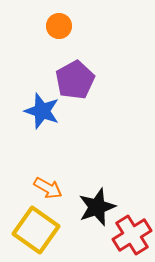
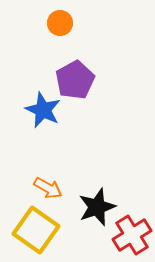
orange circle: moved 1 px right, 3 px up
blue star: moved 1 px right, 1 px up; rotated 6 degrees clockwise
